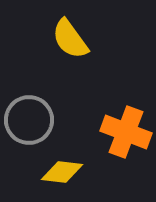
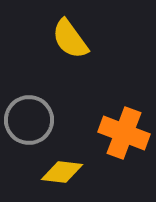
orange cross: moved 2 px left, 1 px down
